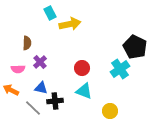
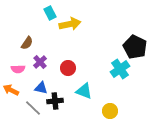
brown semicircle: rotated 32 degrees clockwise
red circle: moved 14 px left
